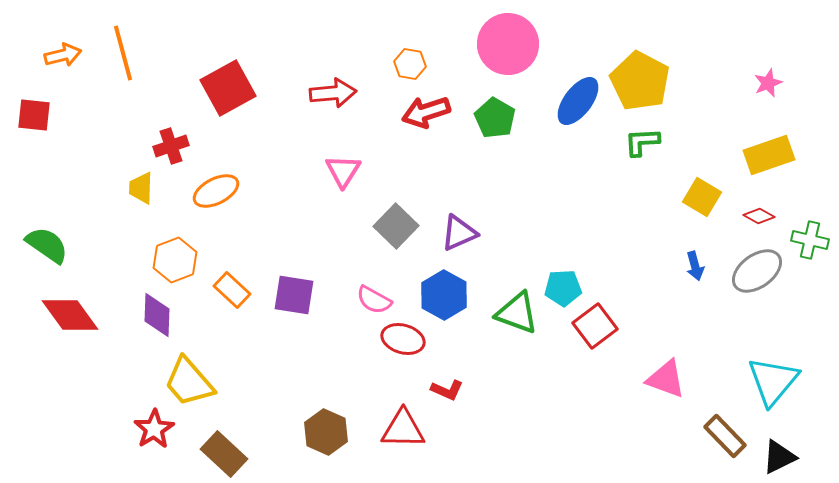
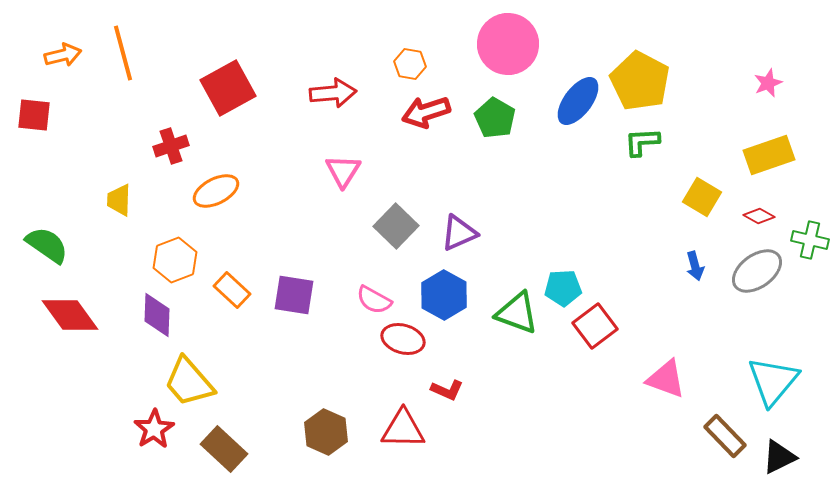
yellow trapezoid at (141, 188): moved 22 px left, 12 px down
brown rectangle at (224, 454): moved 5 px up
